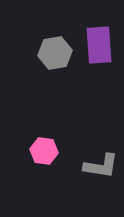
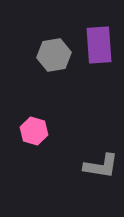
gray hexagon: moved 1 px left, 2 px down
pink hexagon: moved 10 px left, 20 px up; rotated 8 degrees clockwise
